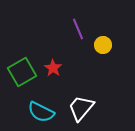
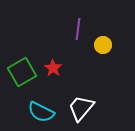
purple line: rotated 30 degrees clockwise
